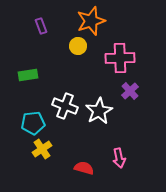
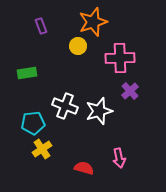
orange star: moved 2 px right, 1 px down
green rectangle: moved 1 px left, 2 px up
white star: rotated 12 degrees clockwise
